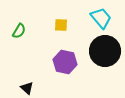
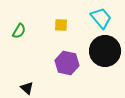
purple hexagon: moved 2 px right, 1 px down
